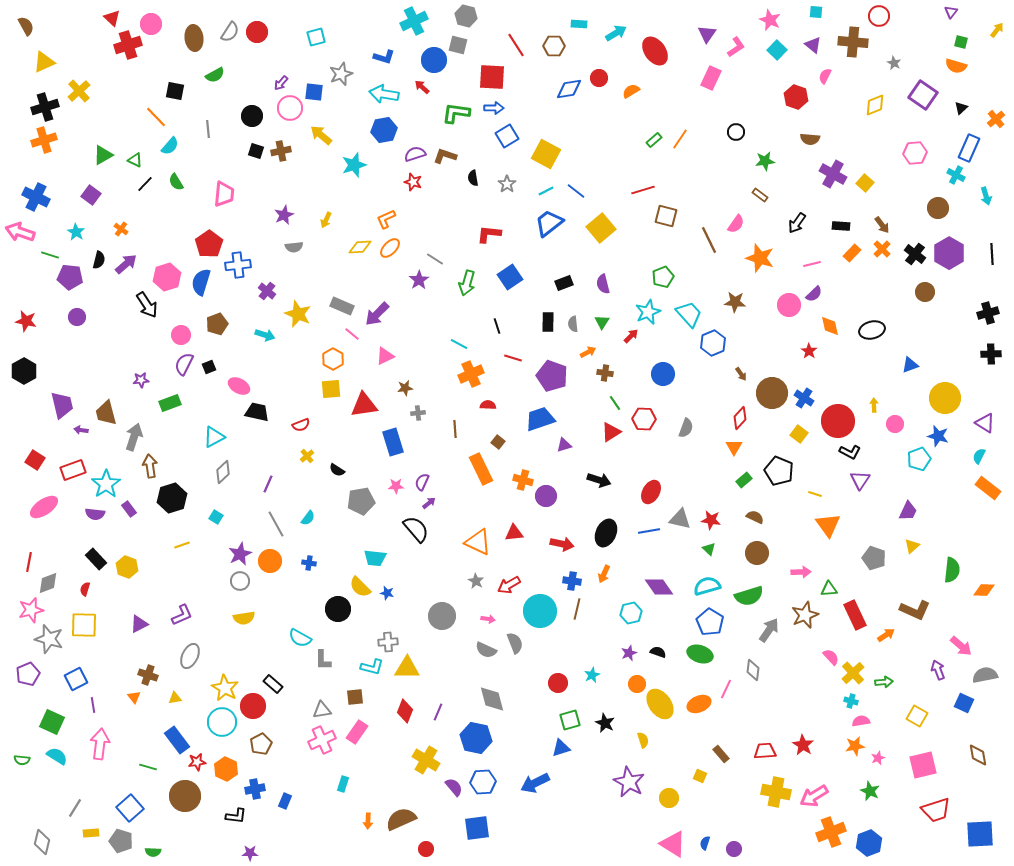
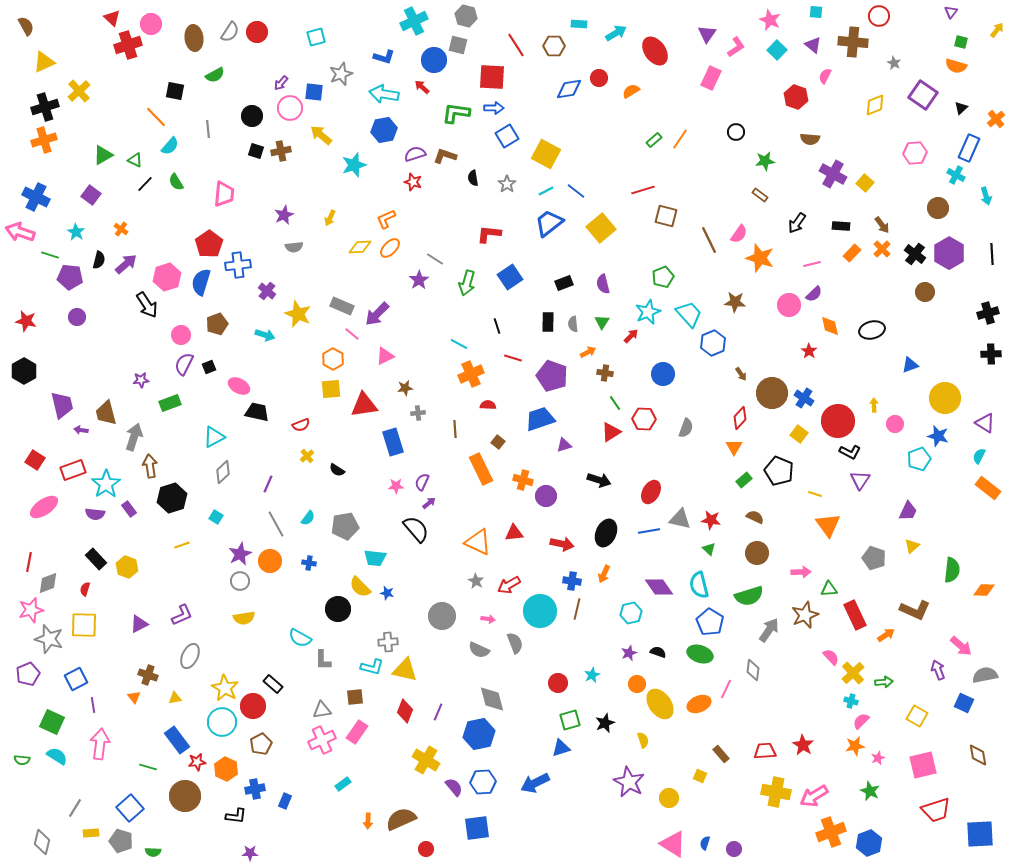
yellow arrow at (326, 220): moved 4 px right, 2 px up
pink semicircle at (736, 224): moved 3 px right, 10 px down
gray pentagon at (361, 501): moved 16 px left, 25 px down
cyan semicircle at (707, 586): moved 8 px left, 1 px up; rotated 88 degrees counterclockwise
gray semicircle at (486, 650): moved 7 px left
yellow triangle at (407, 668): moved 2 px left, 2 px down; rotated 12 degrees clockwise
pink semicircle at (861, 721): rotated 36 degrees counterclockwise
black star at (605, 723): rotated 24 degrees clockwise
blue hexagon at (476, 738): moved 3 px right, 4 px up; rotated 24 degrees counterclockwise
cyan rectangle at (343, 784): rotated 35 degrees clockwise
